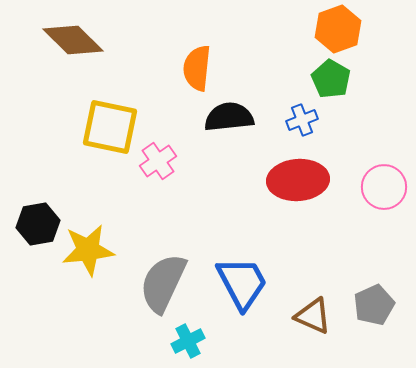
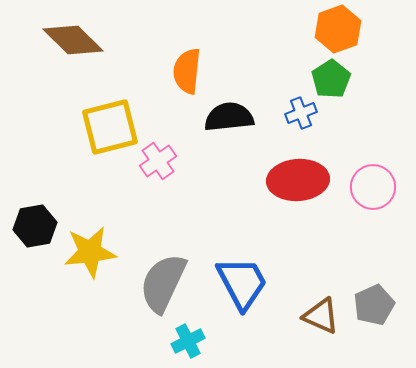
orange semicircle: moved 10 px left, 3 px down
green pentagon: rotated 9 degrees clockwise
blue cross: moved 1 px left, 7 px up
yellow square: rotated 26 degrees counterclockwise
pink circle: moved 11 px left
black hexagon: moved 3 px left, 2 px down
yellow star: moved 2 px right, 2 px down
brown triangle: moved 8 px right
